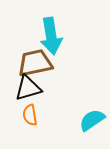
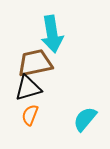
cyan arrow: moved 1 px right, 2 px up
orange semicircle: rotated 30 degrees clockwise
cyan semicircle: moved 7 px left, 1 px up; rotated 16 degrees counterclockwise
